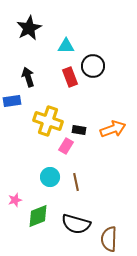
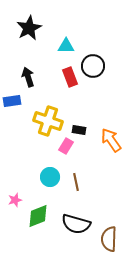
orange arrow: moved 2 px left, 11 px down; rotated 105 degrees counterclockwise
